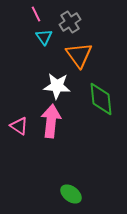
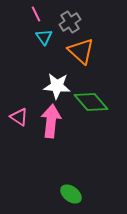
orange triangle: moved 2 px right, 4 px up; rotated 12 degrees counterclockwise
green diamond: moved 10 px left, 3 px down; rotated 36 degrees counterclockwise
pink triangle: moved 9 px up
